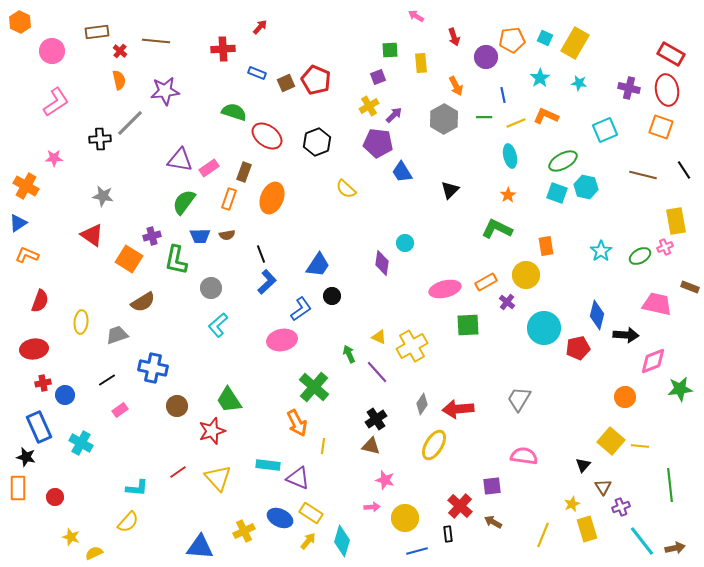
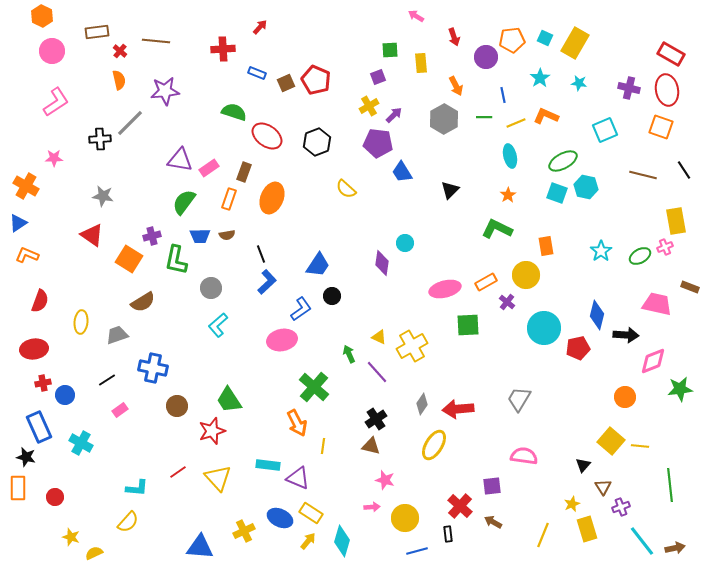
orange hexagon at (20, 22): moved 22 px right, 6 px up
